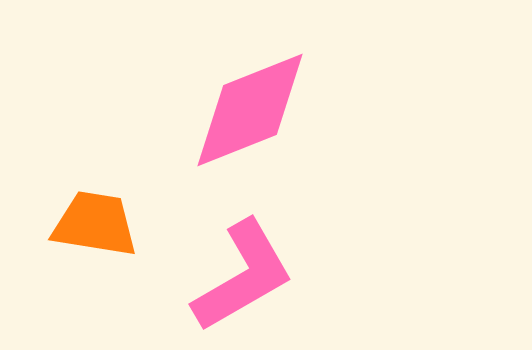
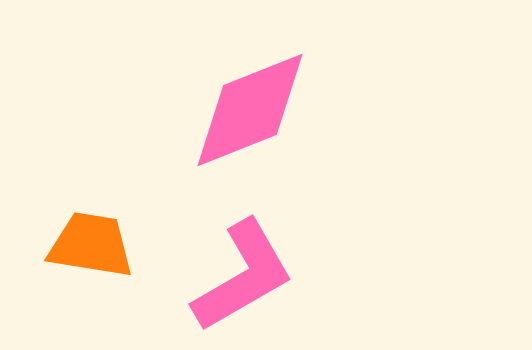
orange trapezoid: moved 4 px left, 21 px down
